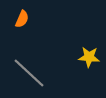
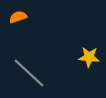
orange semicircle: moved 4 px left, 2 px up; rotated 132 degrees counterclockwise
